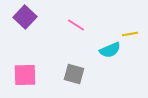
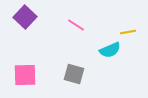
yellow line: moved 2 px left, 2 px up
